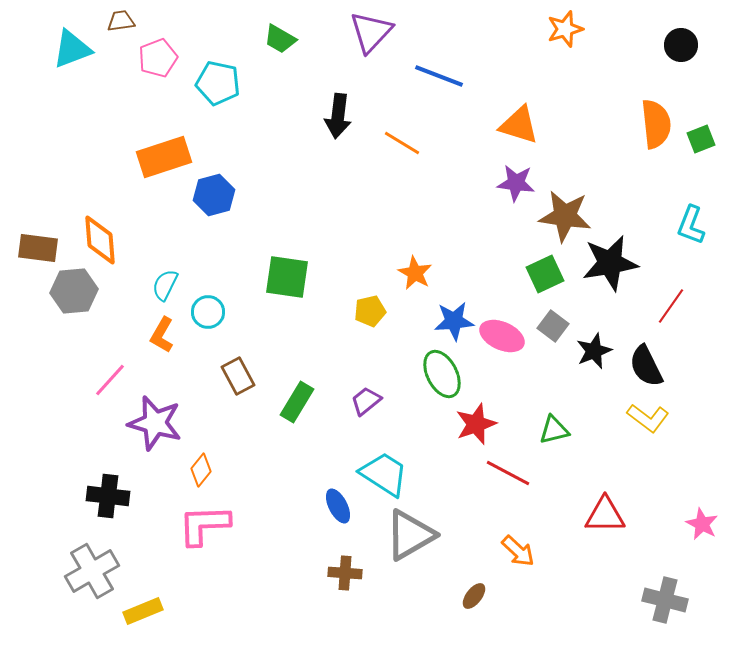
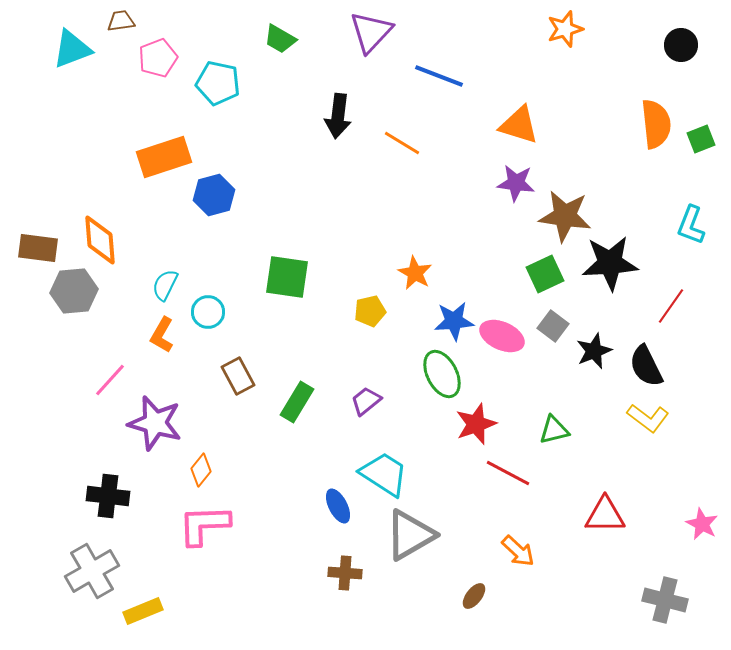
black star at (610, 263): rotated 6 degrees clockwise
